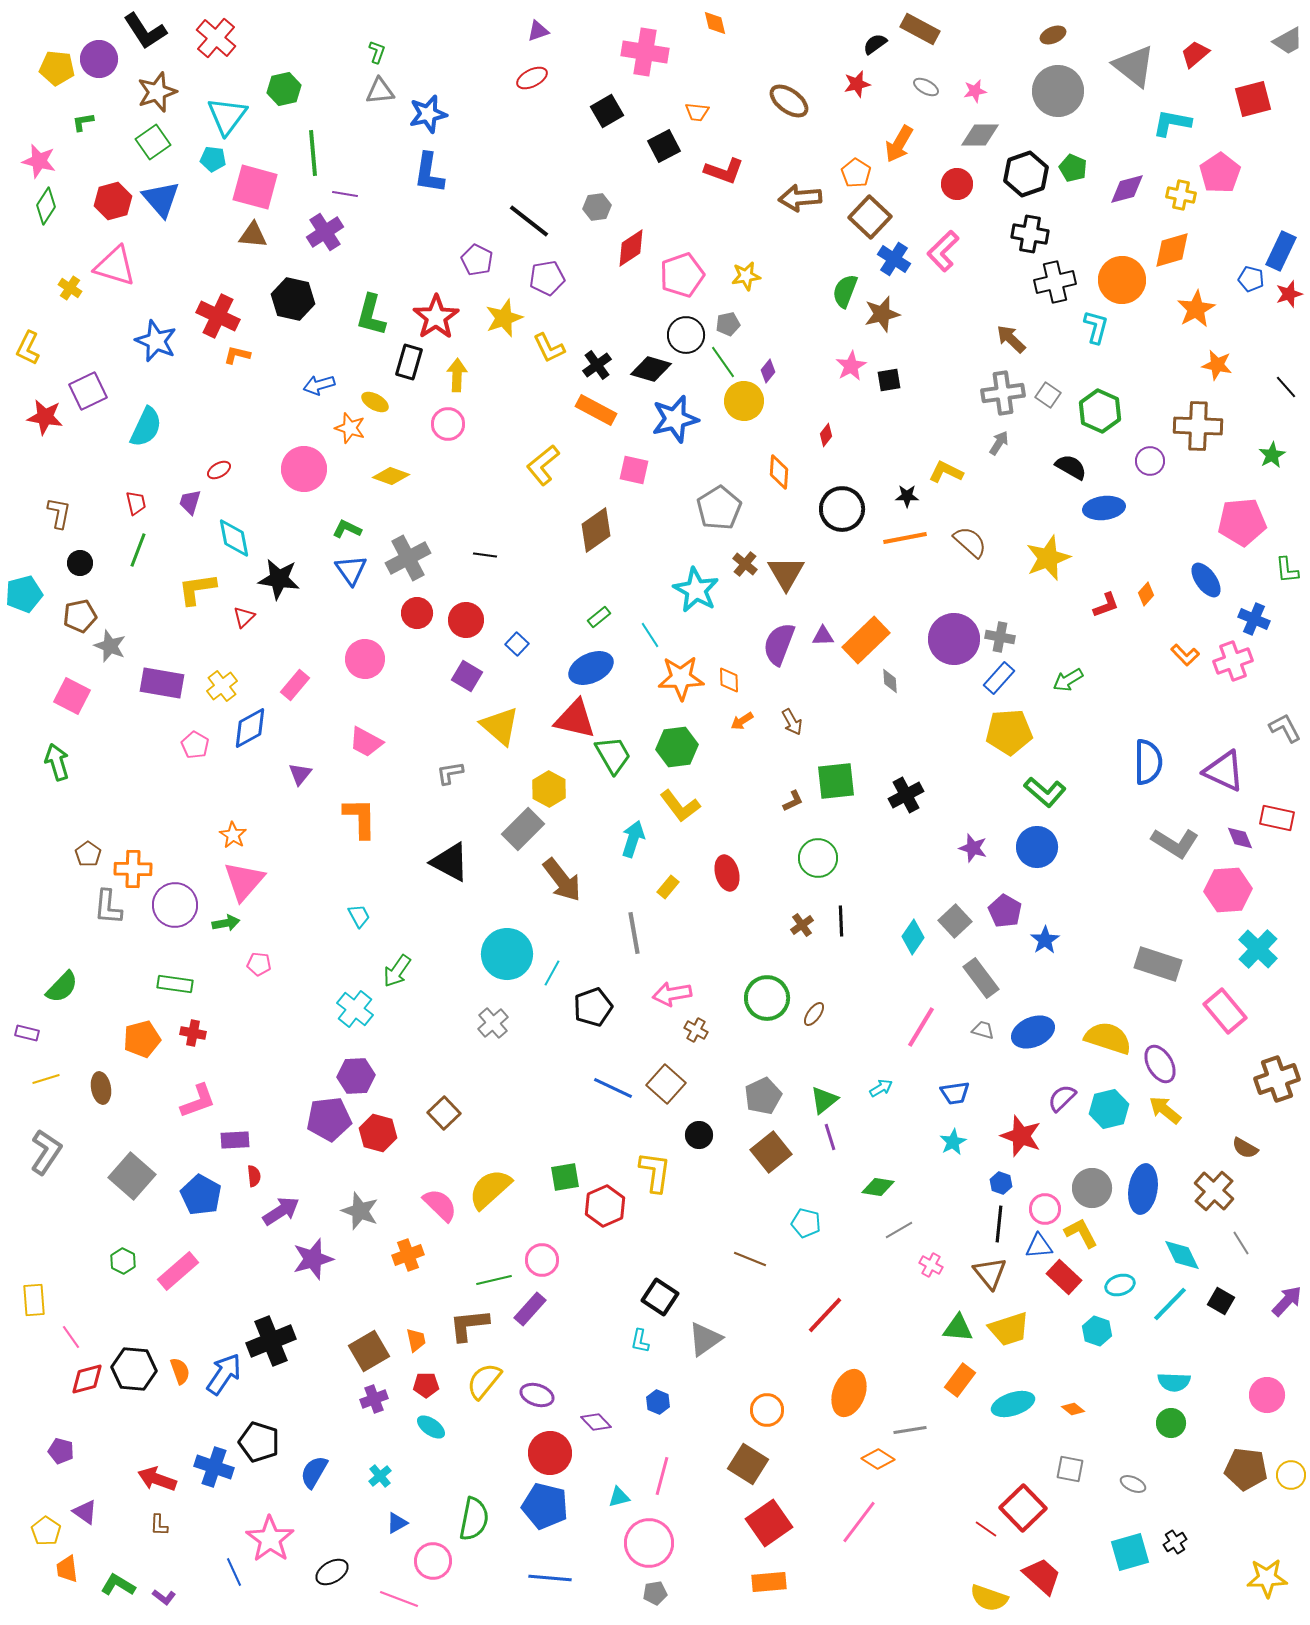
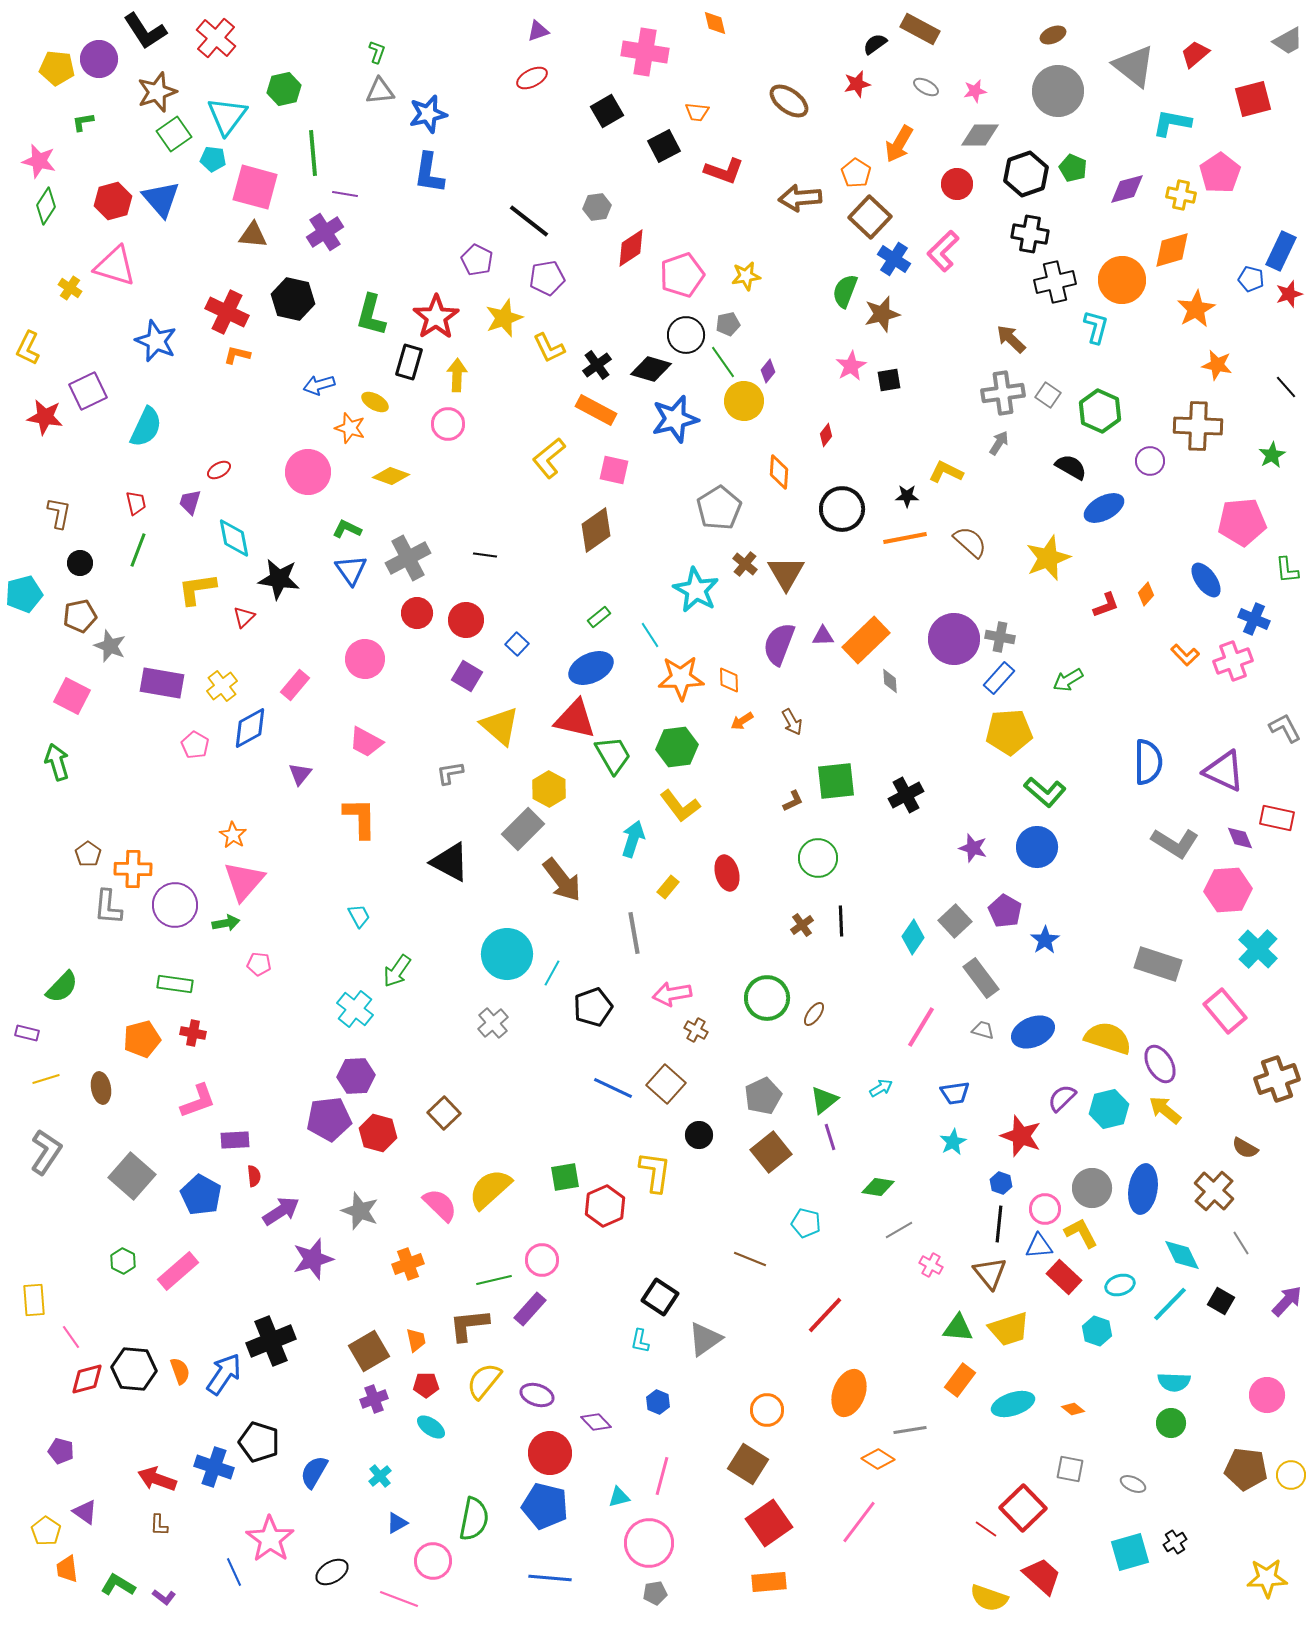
green square at (153, 142): moved 21 px right, 8 px up
red cross at (218, 316): moved 9 px right, 4 px up
yellow L-shape at (543, 465): moved 6 px right, 7 px up
pink circle at (304, 469): moved 4 px right, 3 px down
pink square at (634, 470): moved 20 px left
blue ellipse at (1104, 508): rotated 21 degrees counterclockwise
orange cross at (408, 1255): moved 9 px down
